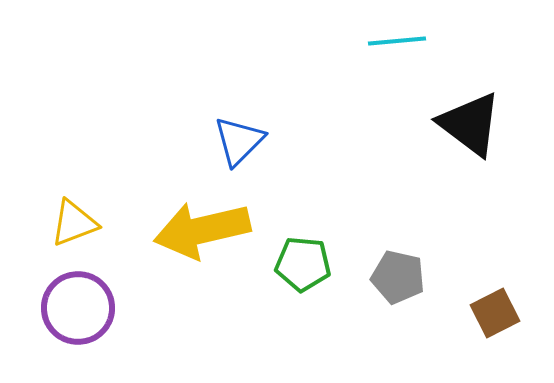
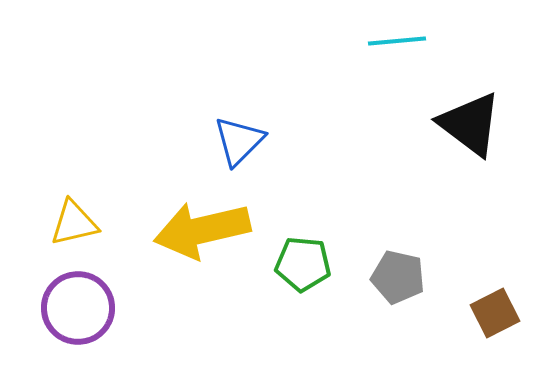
yellow triangle: rotated 8 degrees clockwise
